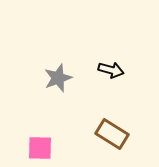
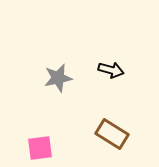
gray star: rotated 8 degrees clockwise
pink square: rotated 8 degrees counterclockwise
